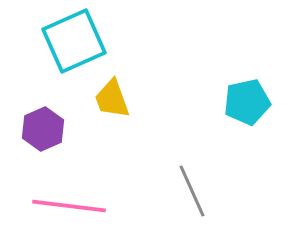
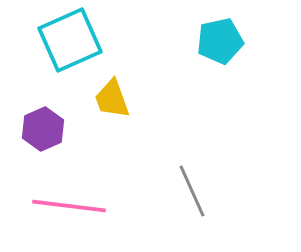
cyan square: moved 4 px left, 1 px up
cyan pentagon: moved 27 px left, 61 px up
